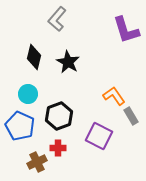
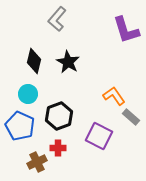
black diamond: moved 4 px down
gray rectangle: moved 1 px down; rotated 18 degrees counterclockwise
